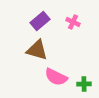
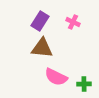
purple rectangle: rotated 18 degrees counterclockwise
brown triangle: moved 5 px right, 2 px up; rotated 10 degrees counterclockwise
